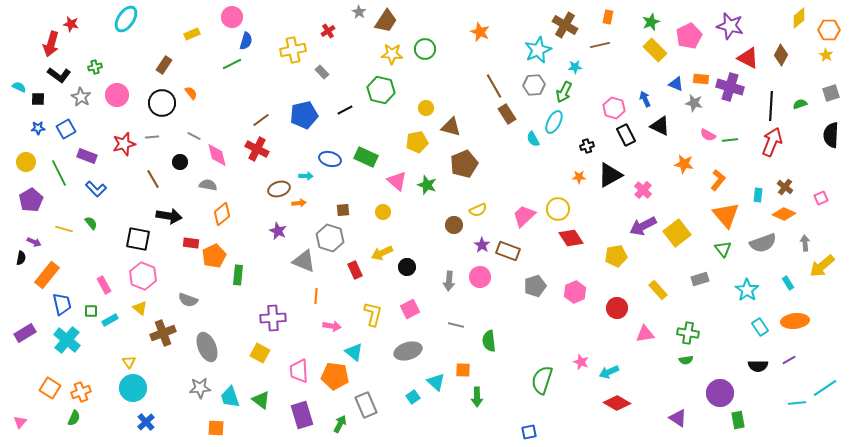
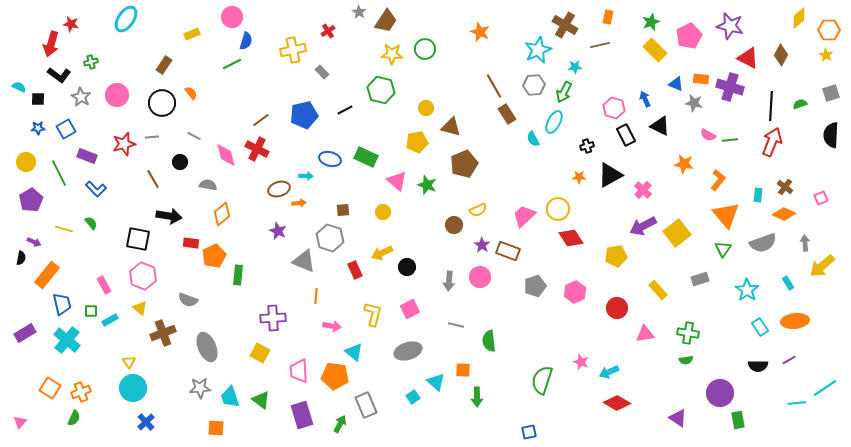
green cross at (95, 67): moved 4 px left, 5 px up
pink diamond at (217, 155): moved 9 px right
green triangle at (723, 249): rotated 12 degrees clockwise
